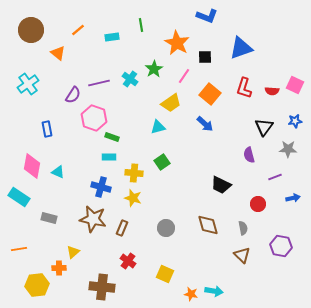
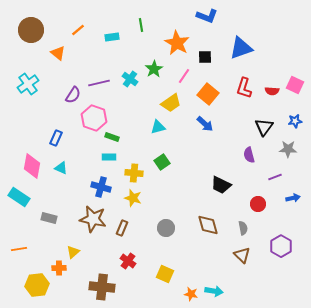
orange square at (210, 94): moved 2 px left
blue rectangle at (47, 129): moved 9 px right, 9 px down; rotated 35 degrees clockwise
cyan triangle at (58, 172): moved 3 px right, 4 px up
purple hexagon at (281, 246): rotated 20 degrees clockwise
